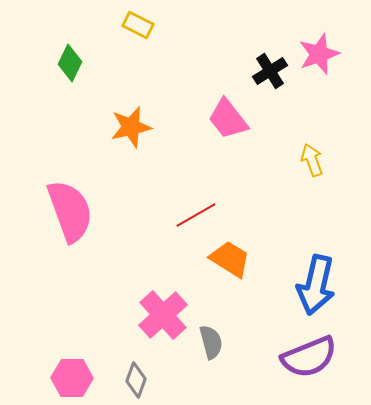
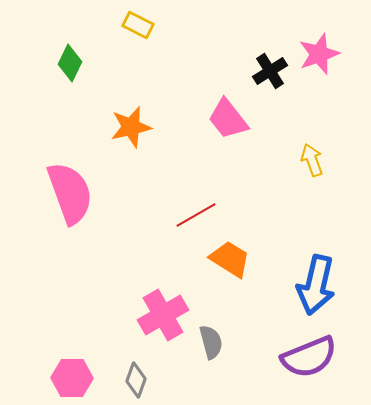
pink semicircle: moved 18 px up
pink cross: rotated 12 degrees clockwise
